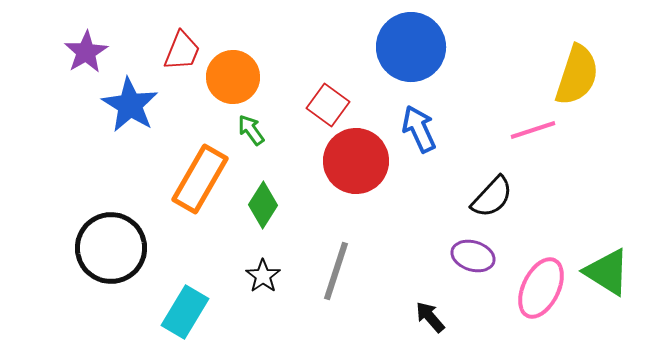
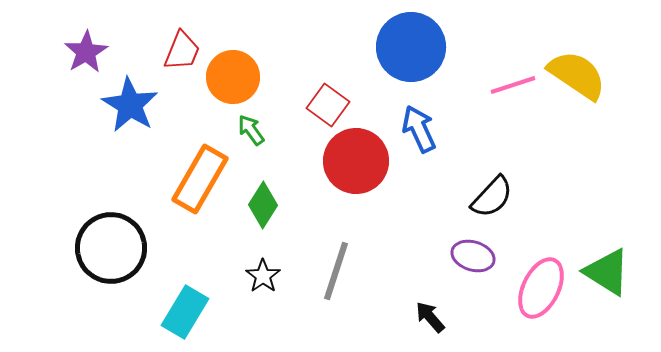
yellow semicircle: rotated 74 degrees counterclockwise
pink line: moved 20 px left, 45 px up
